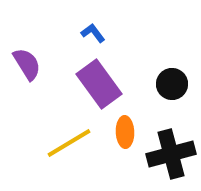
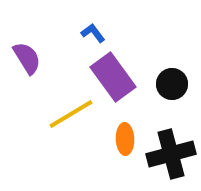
purple semicircle: moved 6 px up
purple rectangle: moved 14 px right, 7 px up
orange ellipse: moved 7 px down
yellow line: moved 2 px right, 29 px up
